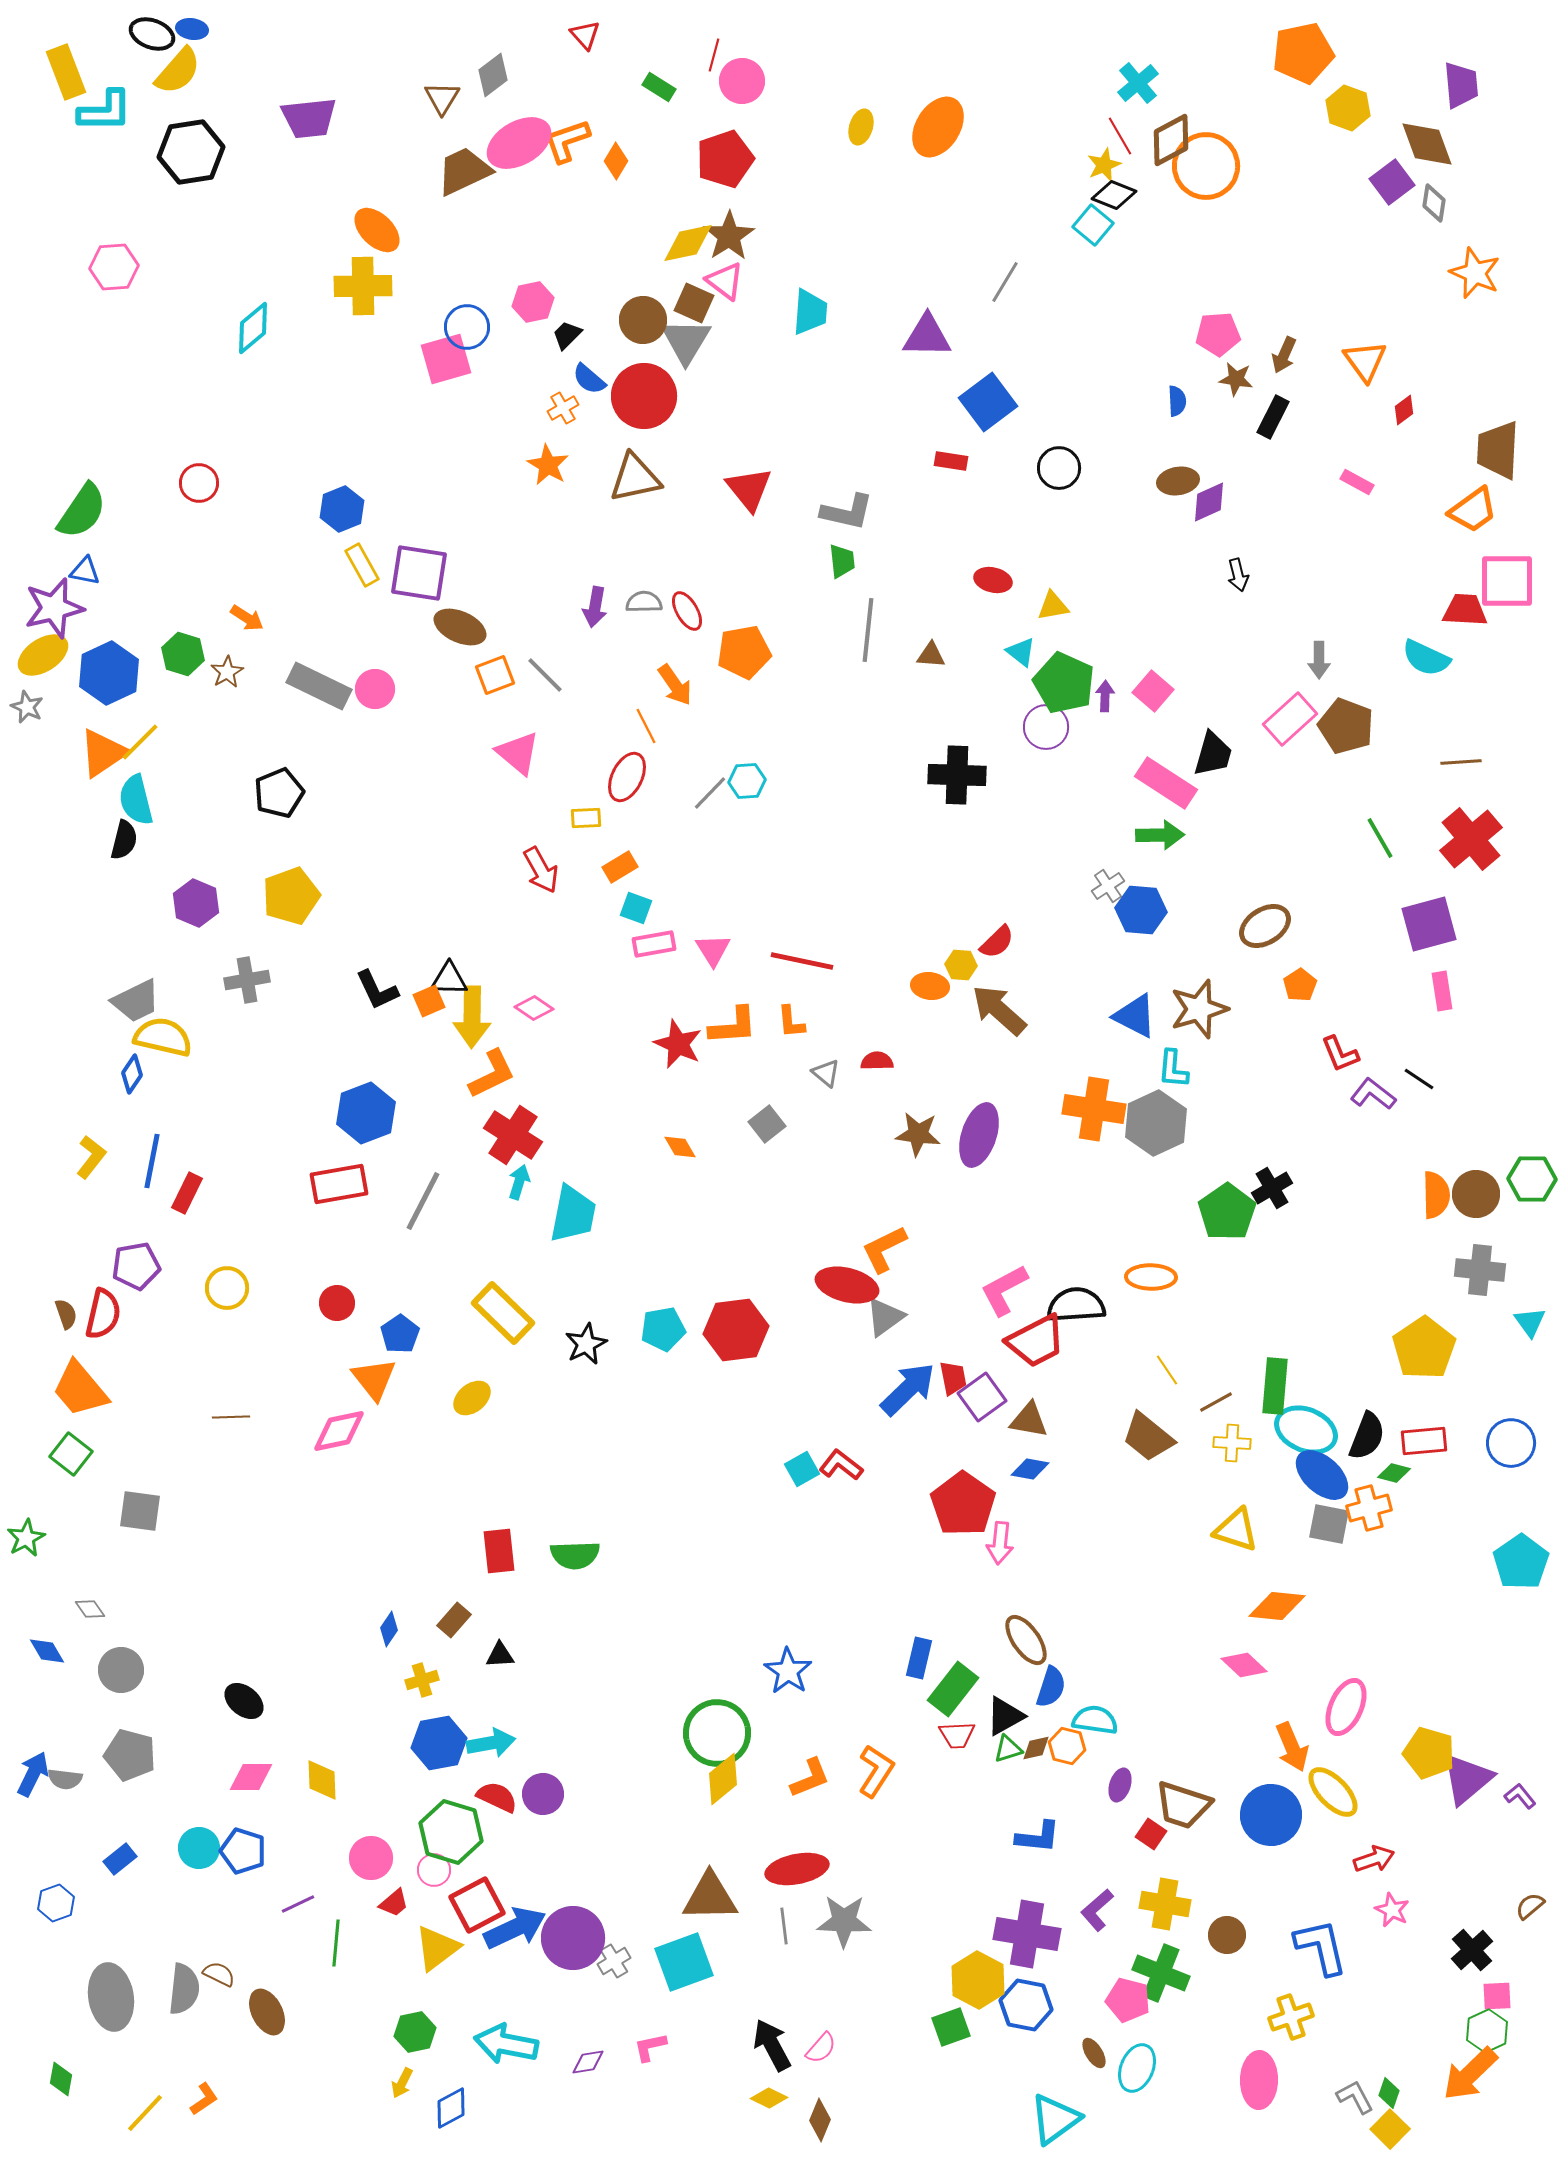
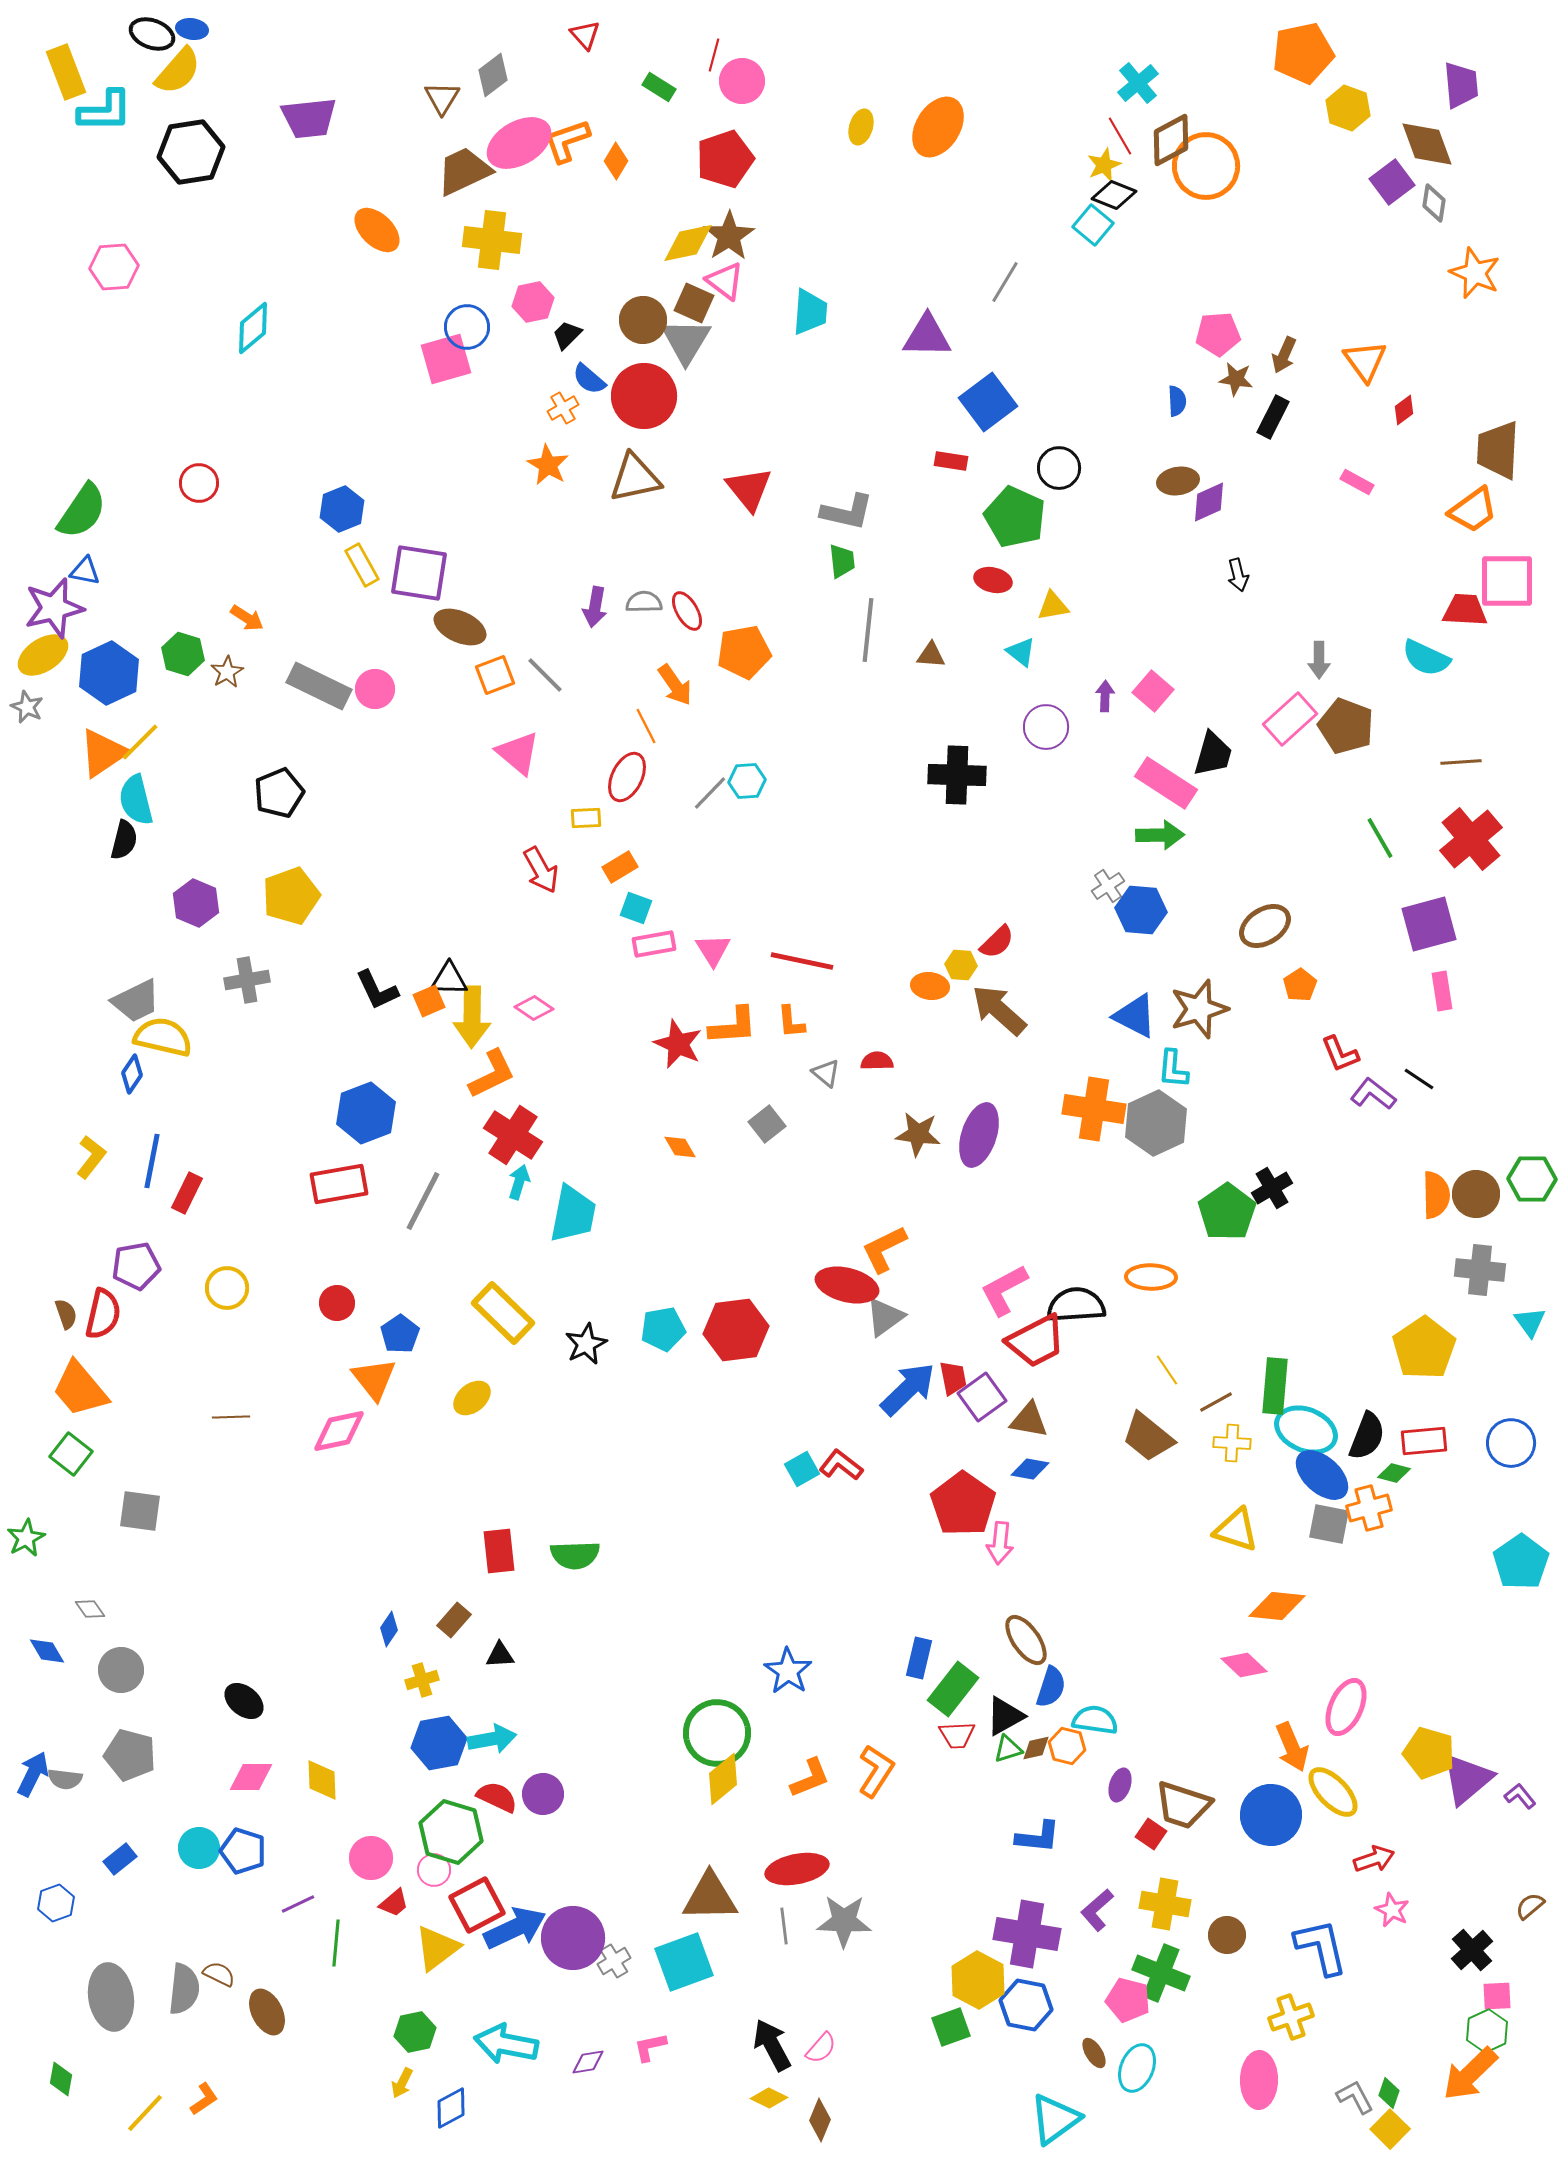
yellow cross at (363, 286): moved 129 px right, 46 px up; rotated 8 degrees clockwise
green pentagon at (1064, 683): moved 49 px left, 166 px up
cyan arrow at (491, 1743): moved 1 px right, 4 px up
